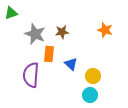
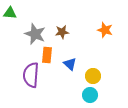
green triangle: moved 1 px left; rotated 24 degrees clockwise
orange rectangle: moved 2 px left, 1 px down
blue triangle: moved 1 px left
